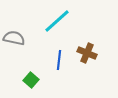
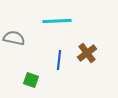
cyan line: rotated 40 degrees clockwise
brown cross: rotated 30 degrees clockwise
green square: rotated 21 degrees counterclockwise
